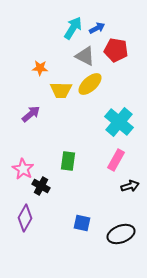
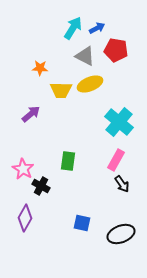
yellow ellipse: rotated 20 degrees clockwise
black arrow: moved 8 px left, 2 px up; rotated 72 degrees clockwise
